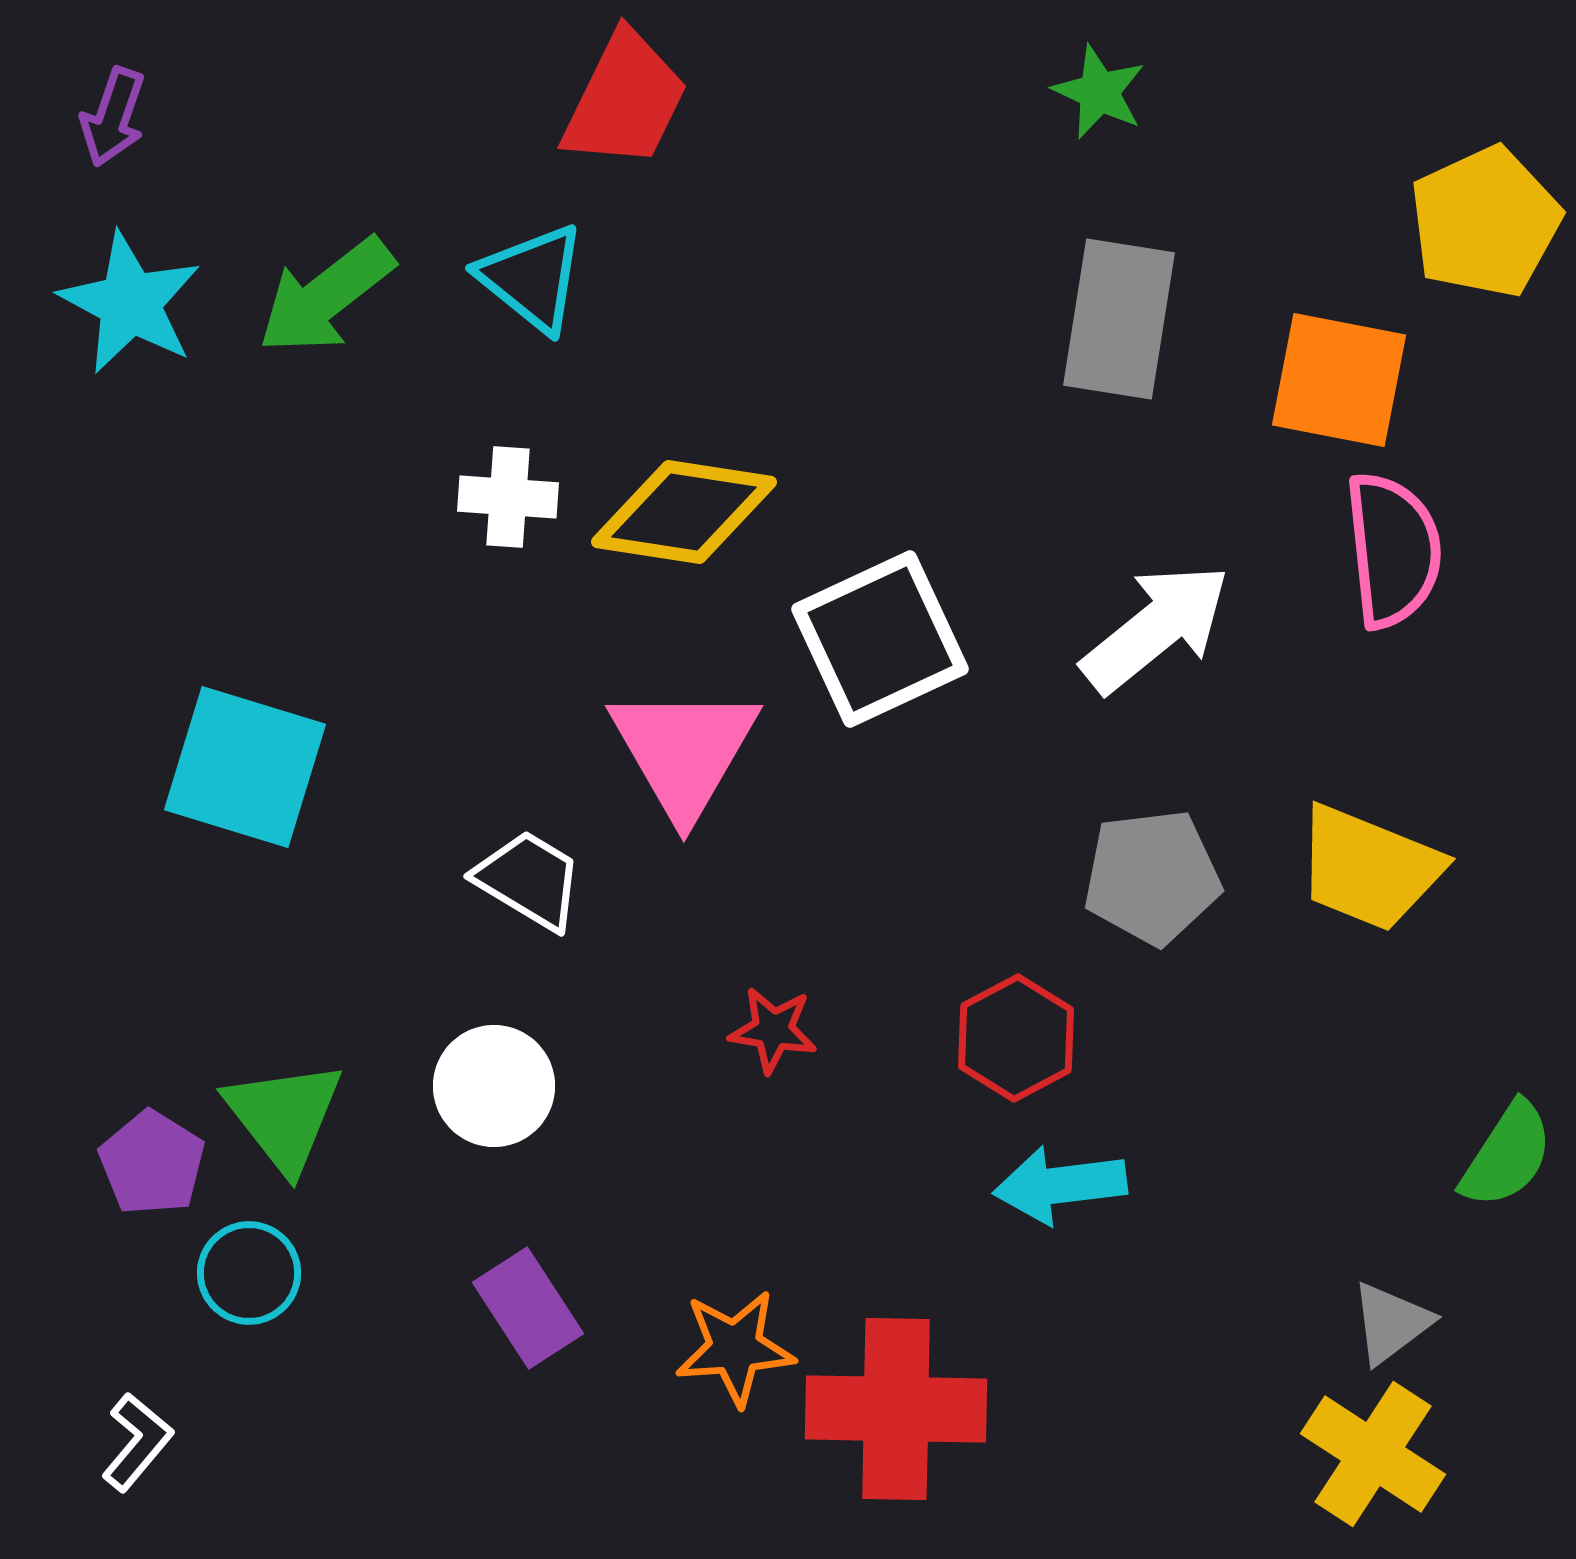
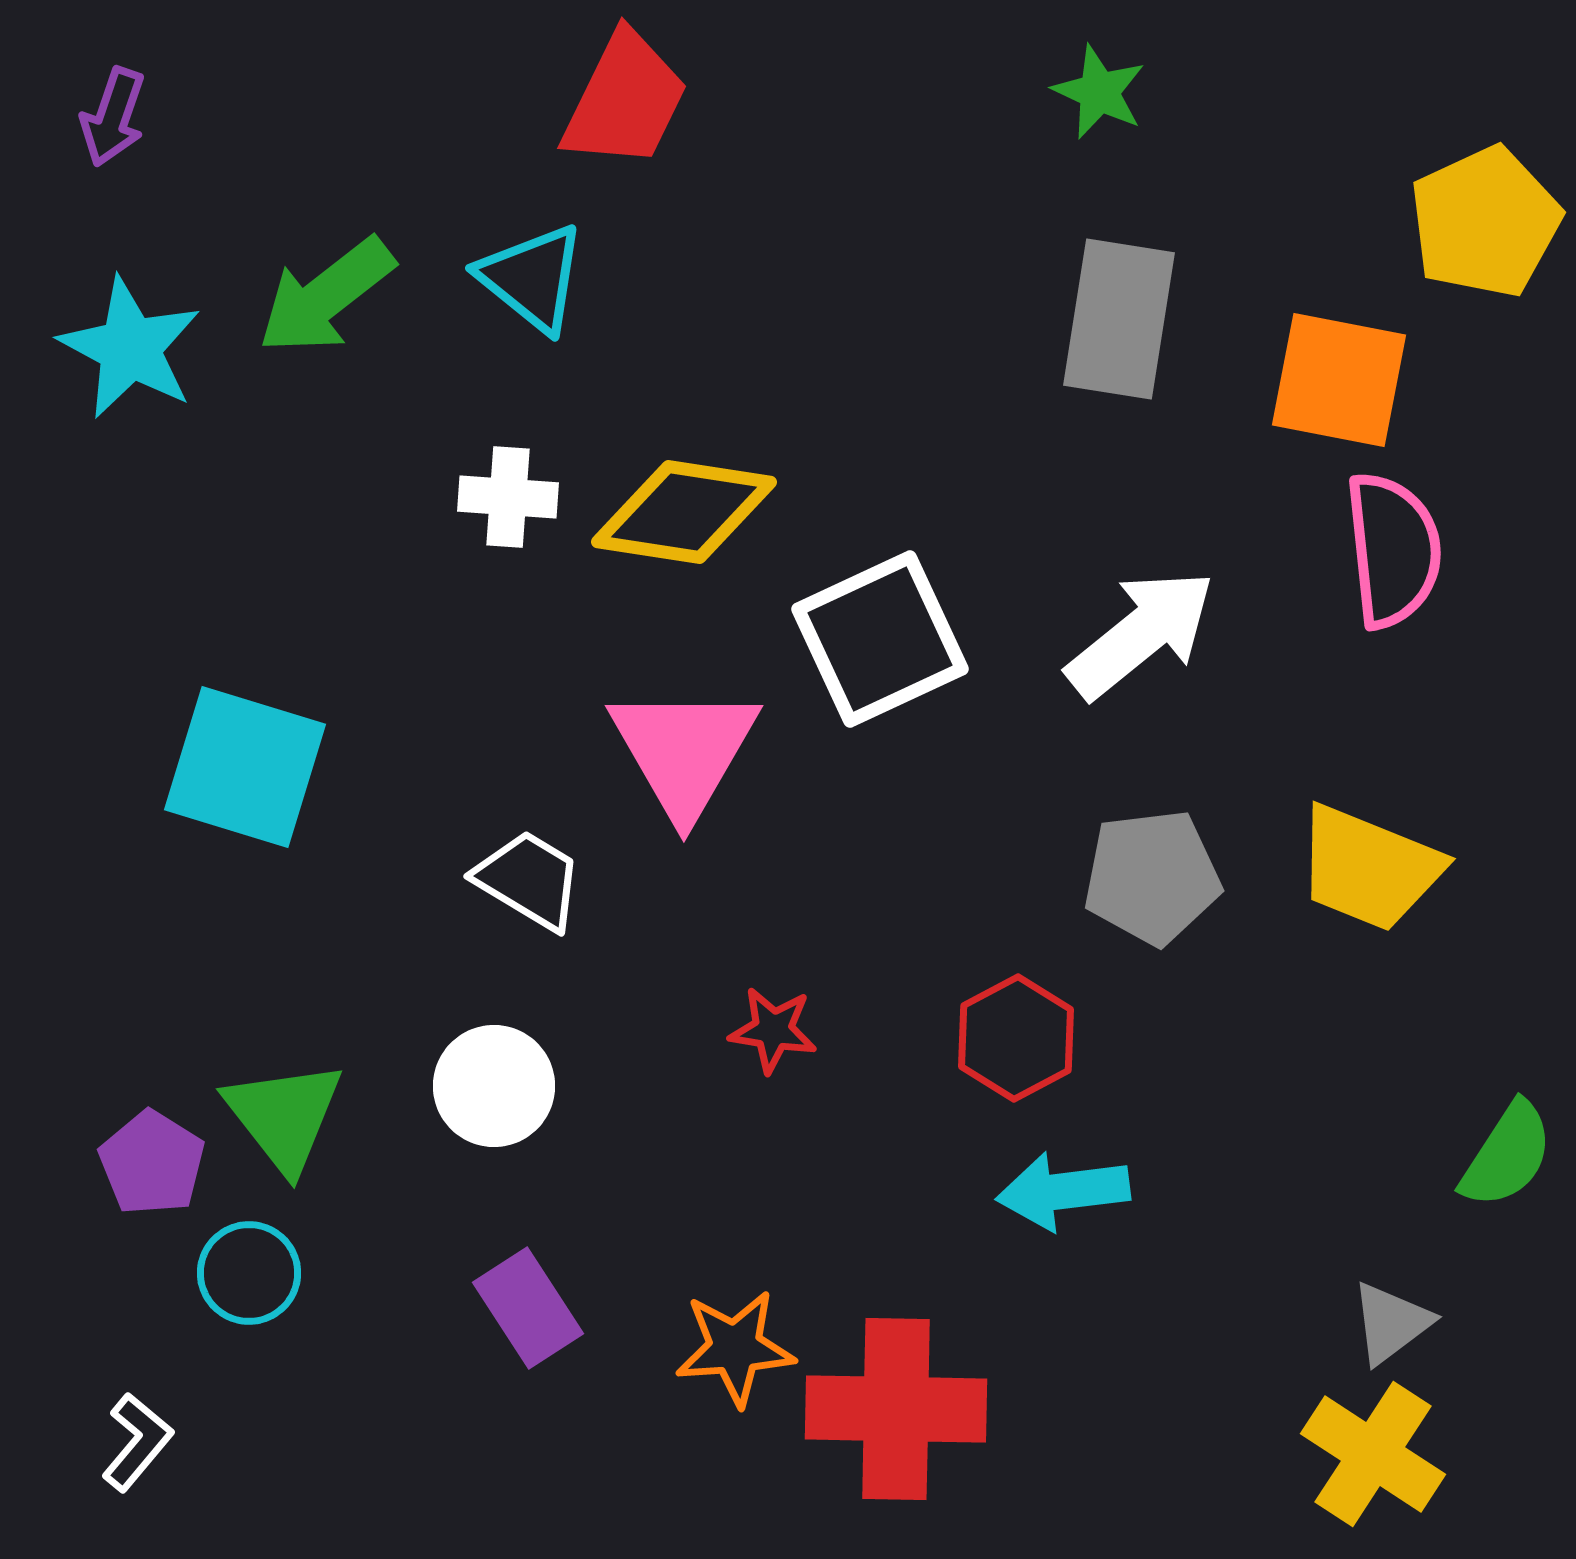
cyan star: moved 45 px down
white arrow: moved 15 px left, 6 px down
cyan arrow: moved 3 px right, 6 px down
